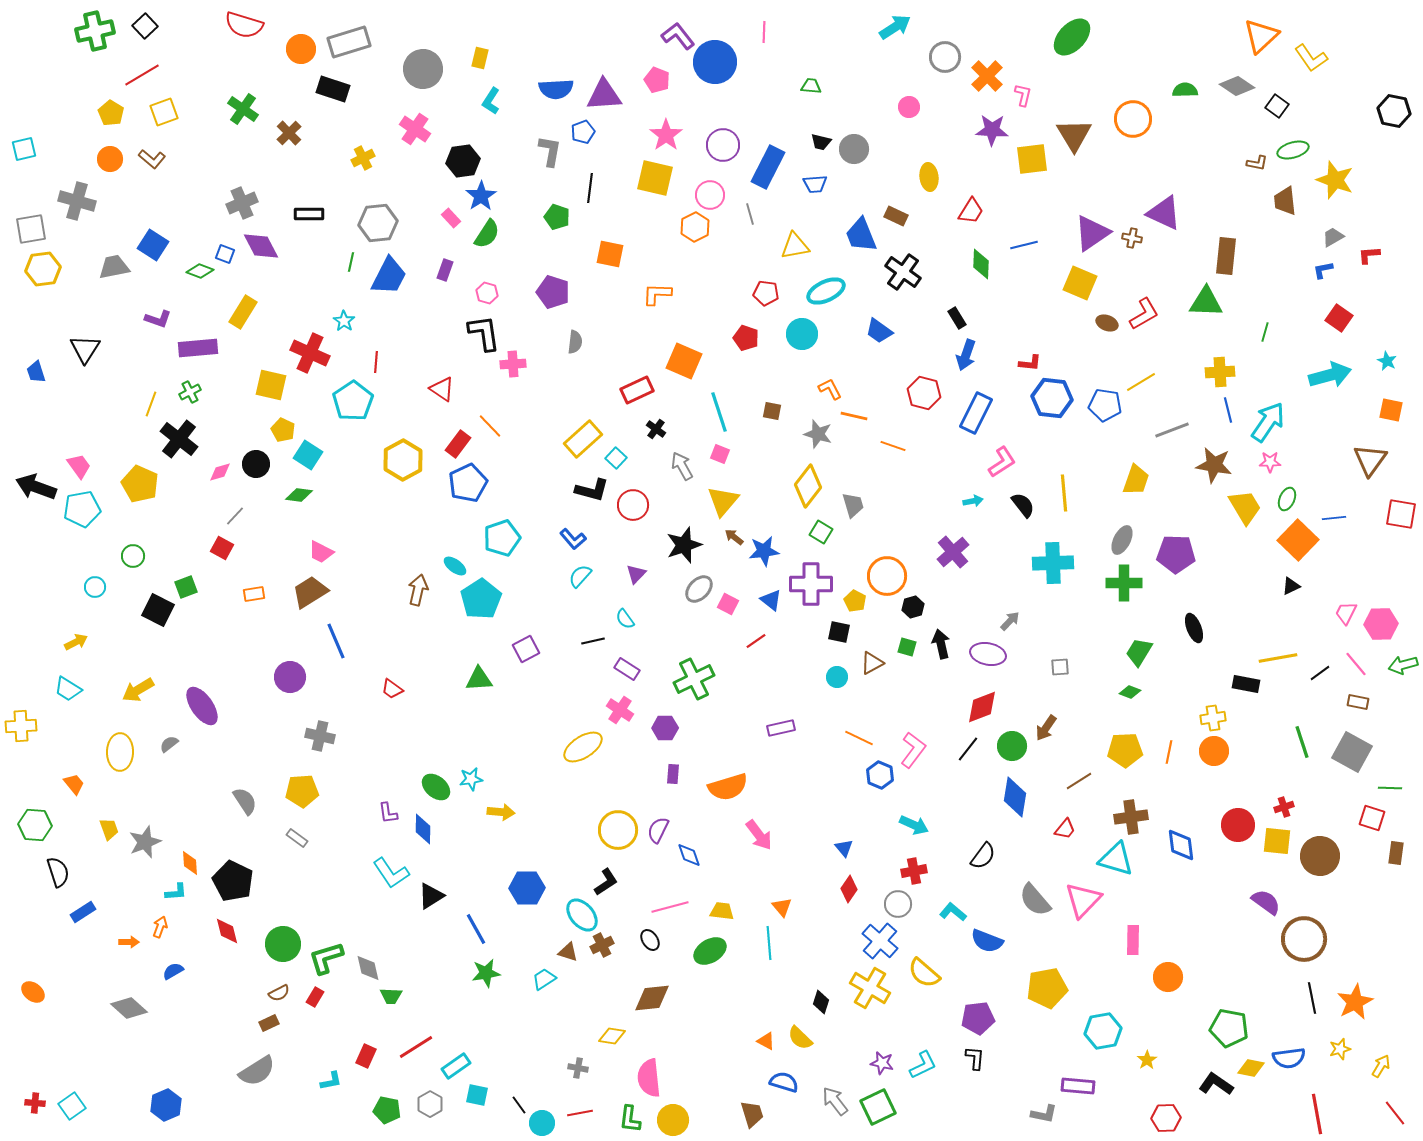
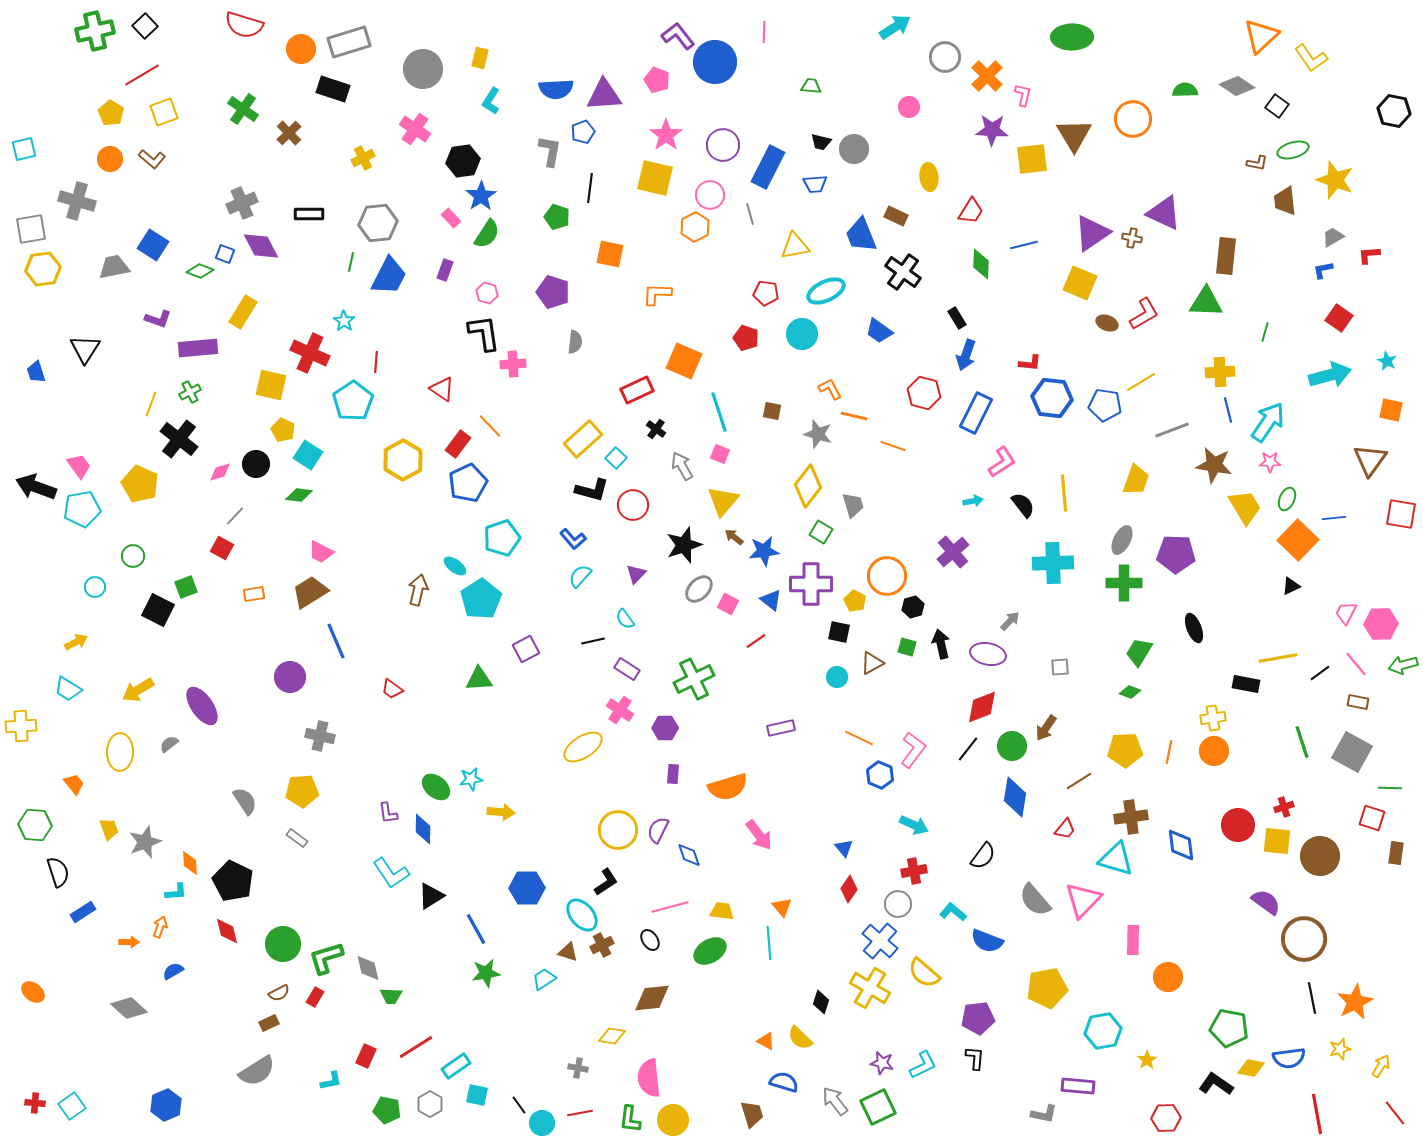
green ellipse at (1072, 37): rotated 45 degrees clockwise
